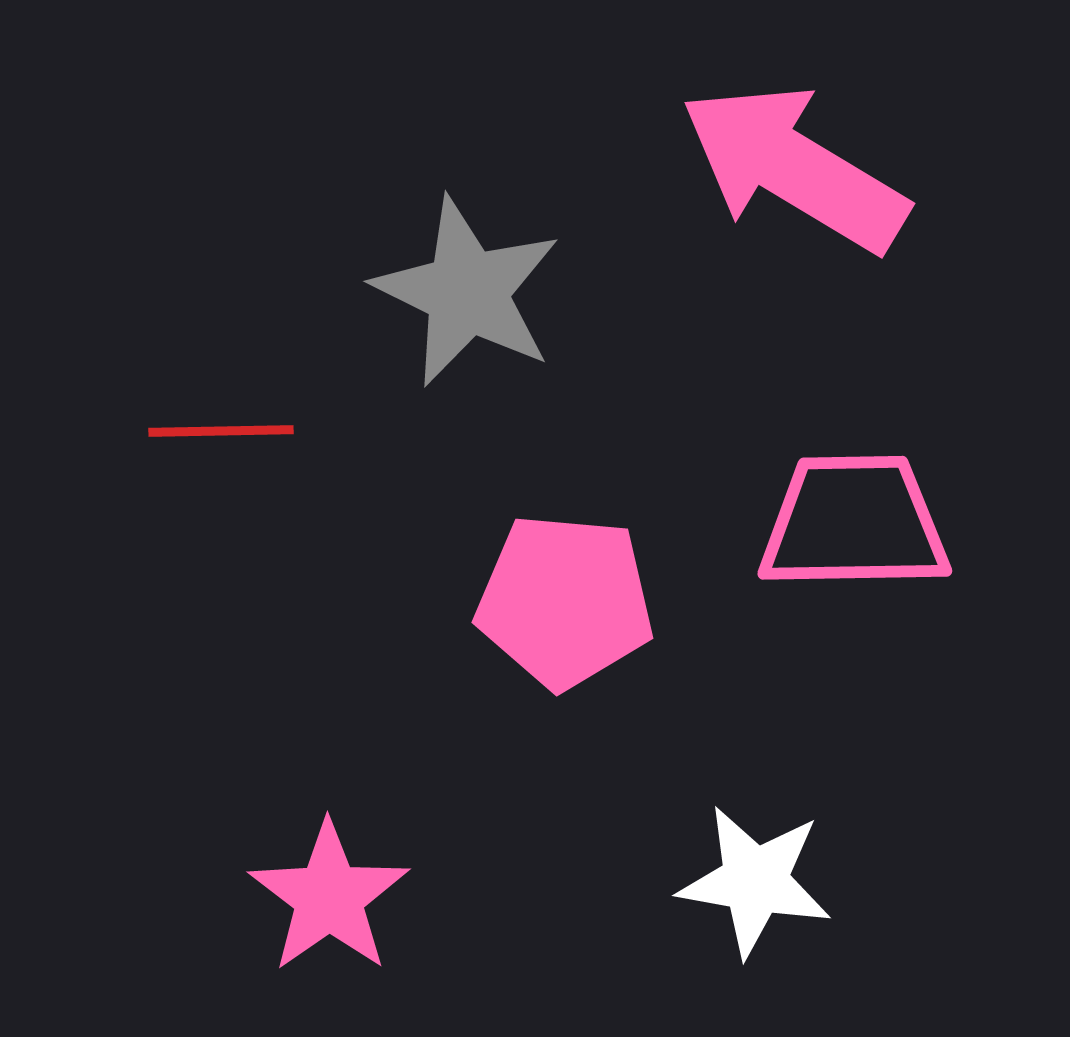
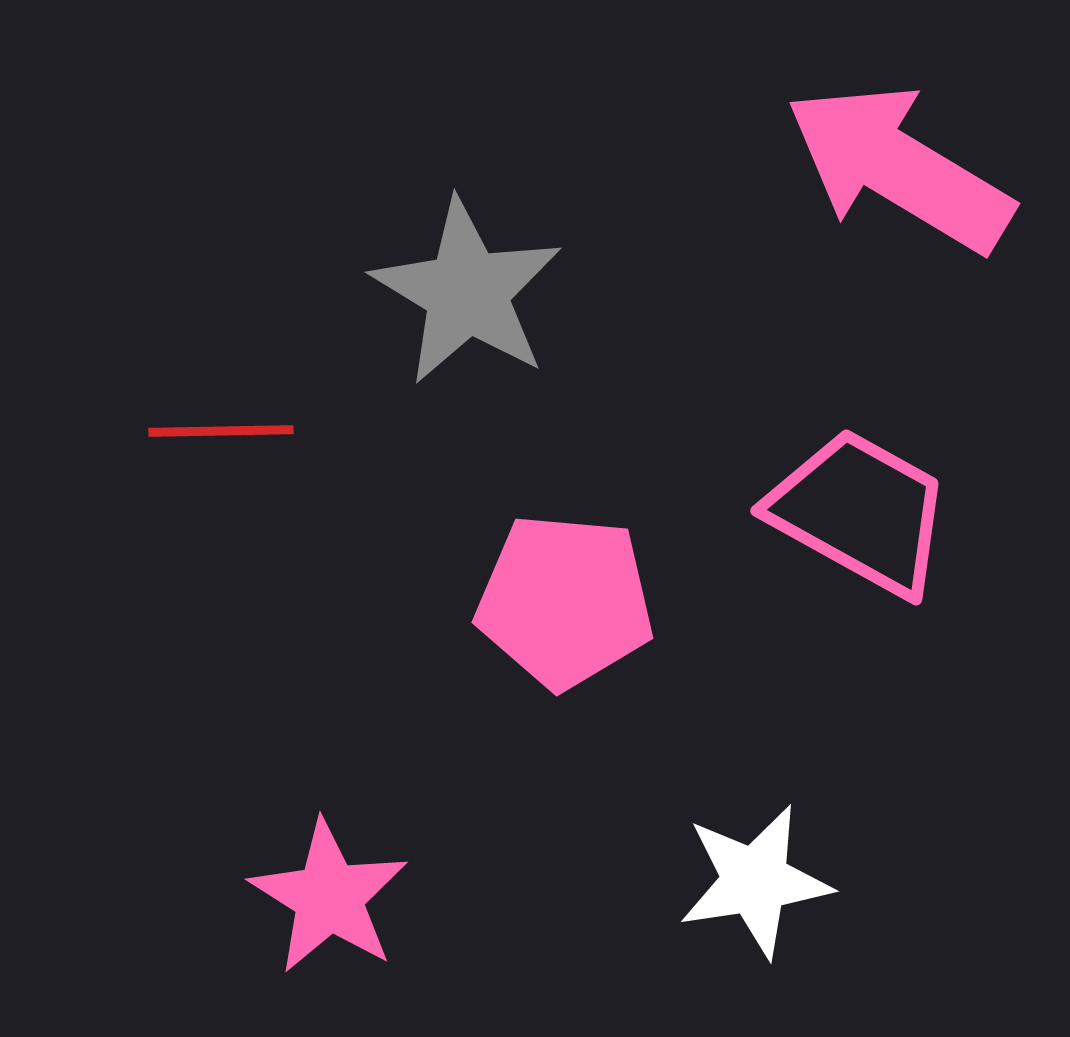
pink arrow: moved 105 px right
gray star: rotated 5 degrees clockwise
pink trapezoid: moved 6 px right, 11 px up; rotated 30 degrees clockwise
white star: rotated 19 degrees counterclockwise
pink star: rotated 5 degrees counterclockwise
